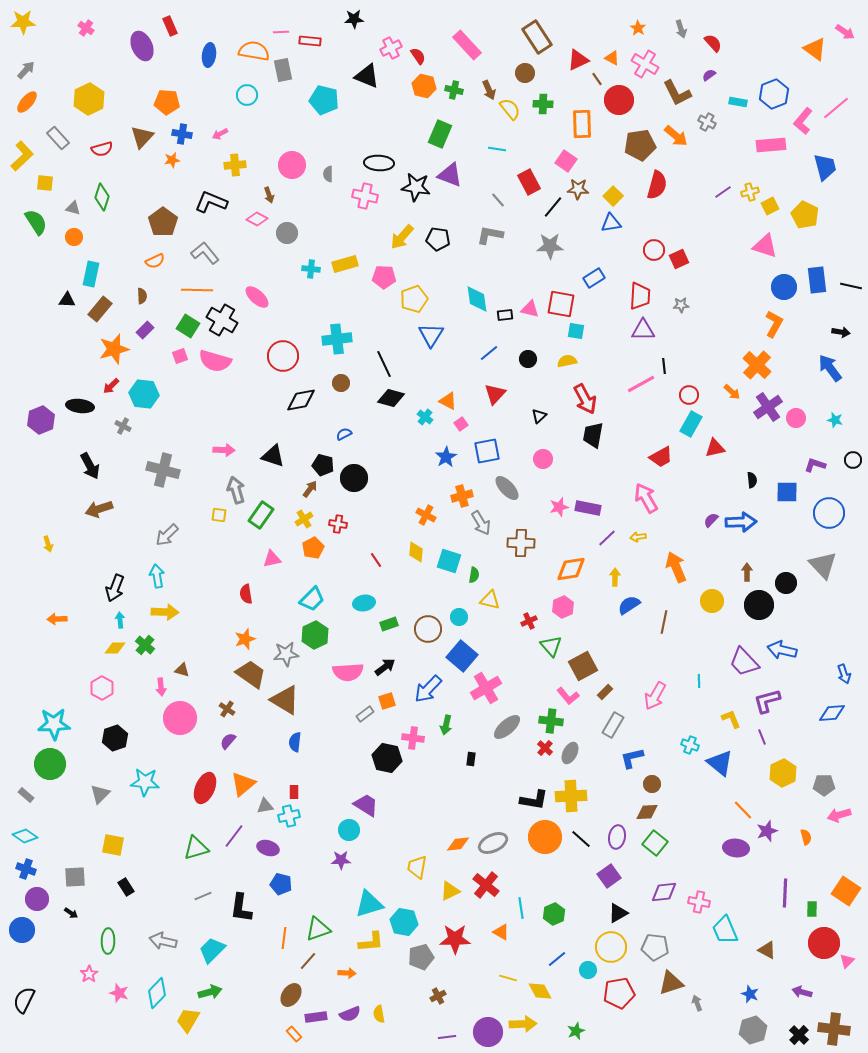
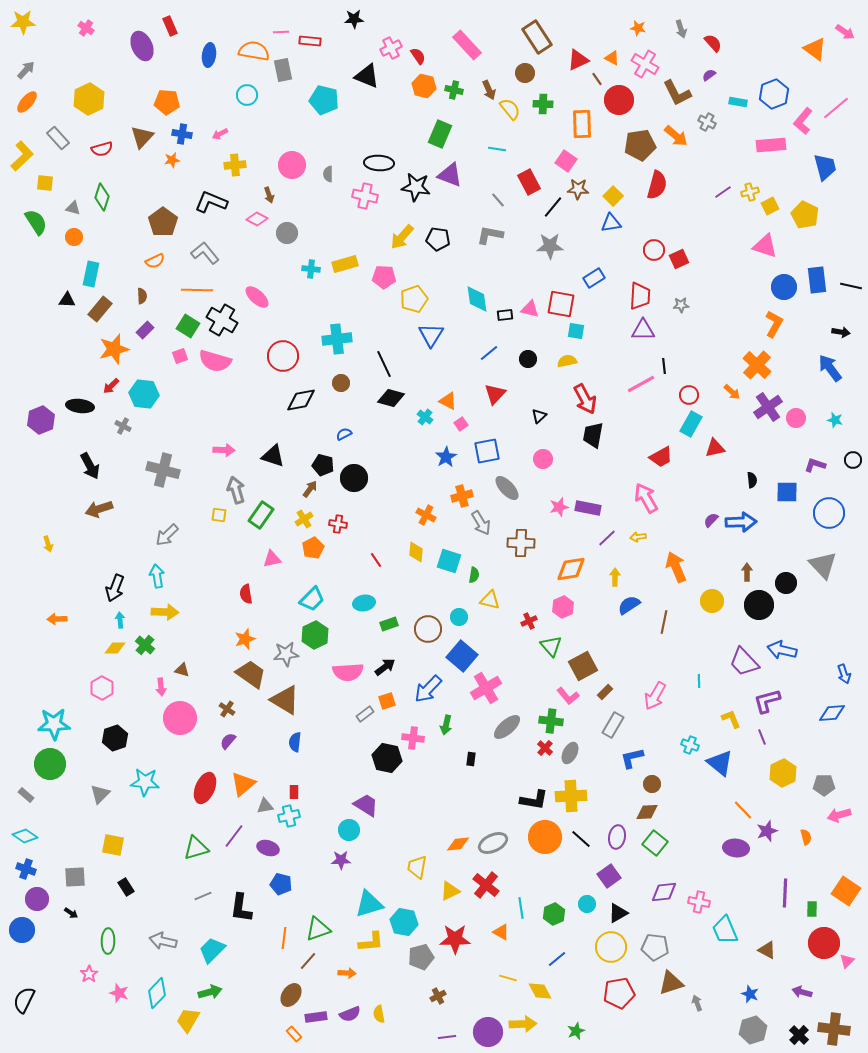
orange star at (638, 28): rotated 21 degrees counterclockwise
cyan circle at (588, 970): moved 1 px left, 66 px up
